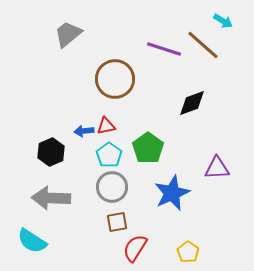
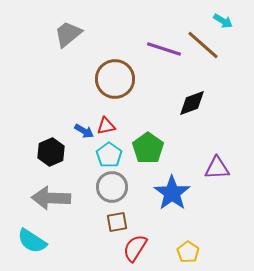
blue arrow: rotated 144 degrees counterclockwise
blue star: rotated 12 degrees counterclockwise
